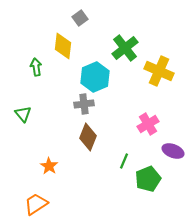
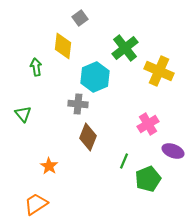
gray cross: moved 6 px left; rotated 12 degrees clockwise
